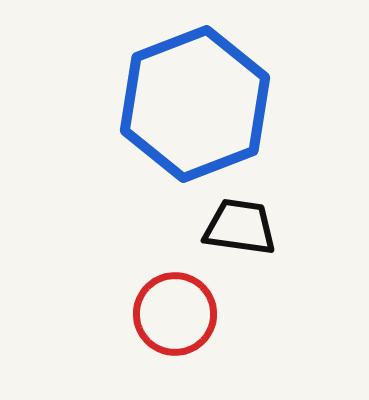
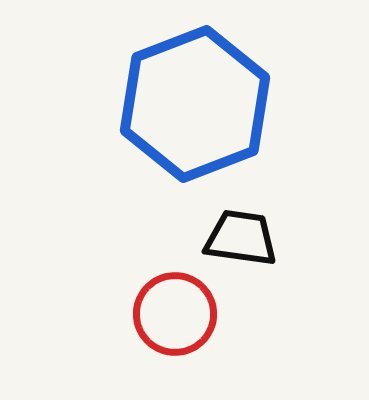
black trapezoid: moved 1 px right, 11 px down
